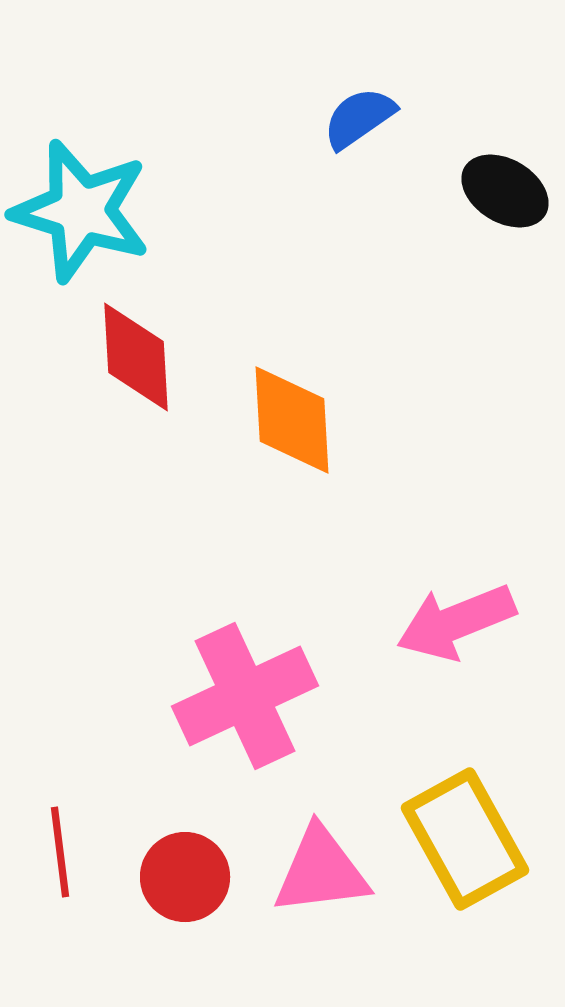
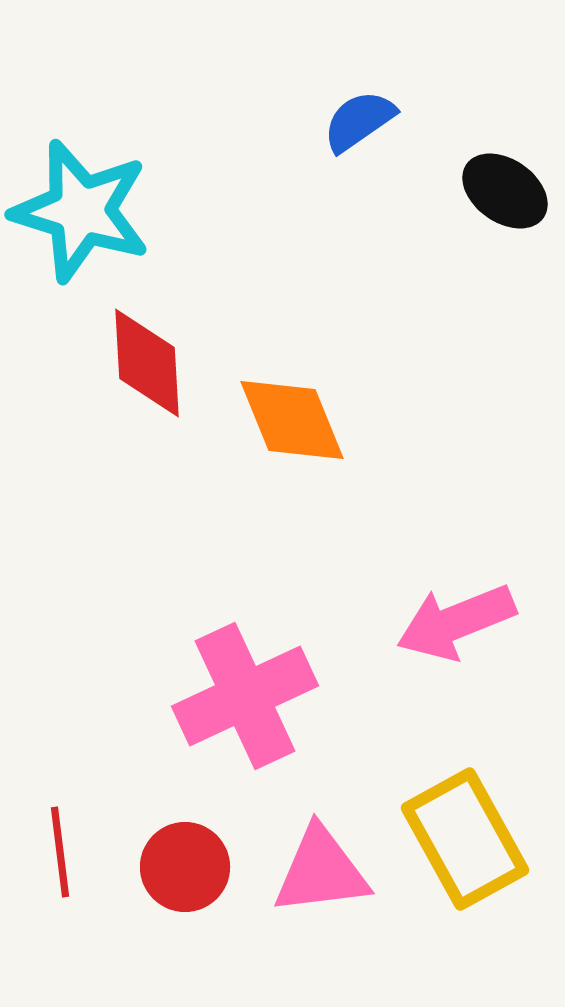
blue semicircle: moved 3 px down
black ellipse: rotated 4 degrees clockwise
red diamond: moved 11 px right, 6 px down
orange diamond: rotated 19 degrees counterclockwise
red circle: moved 10 px up
